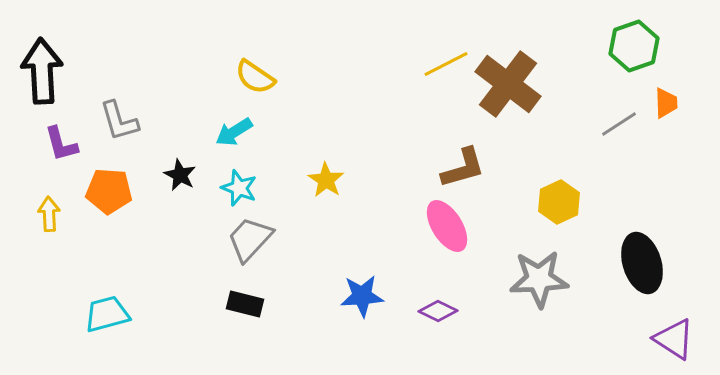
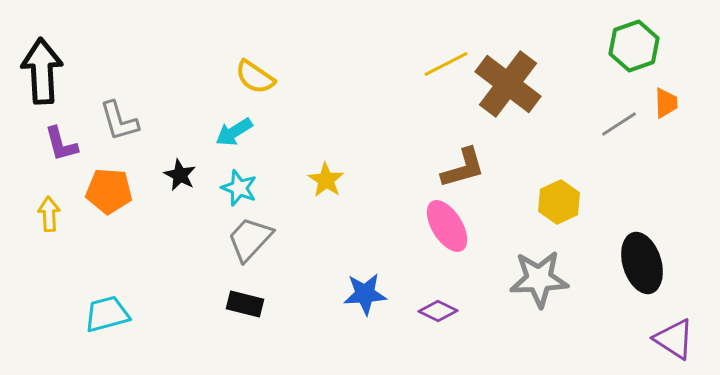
blue star: moved 3 px right, 2 px up
